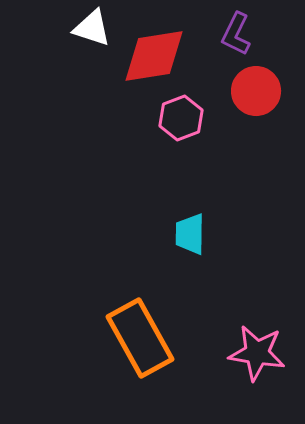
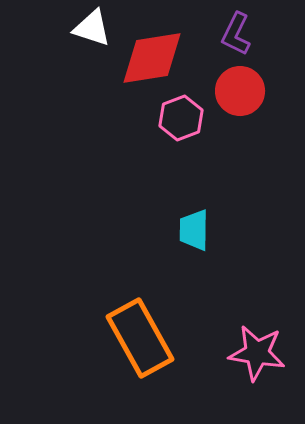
red diamond: moved 2 px left, 2 px down
red circle: moved 16 px left
cyan trapezoid: moved 4 px right, 4 px up
